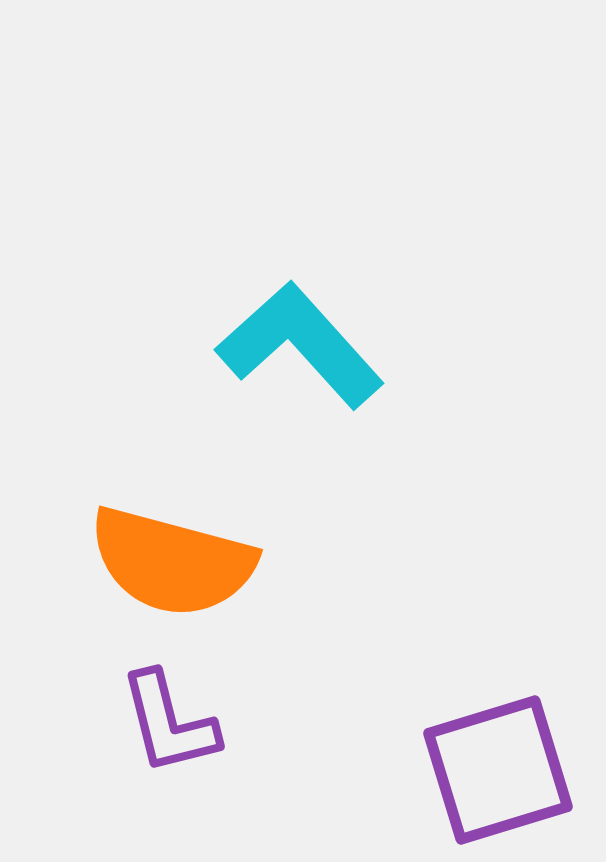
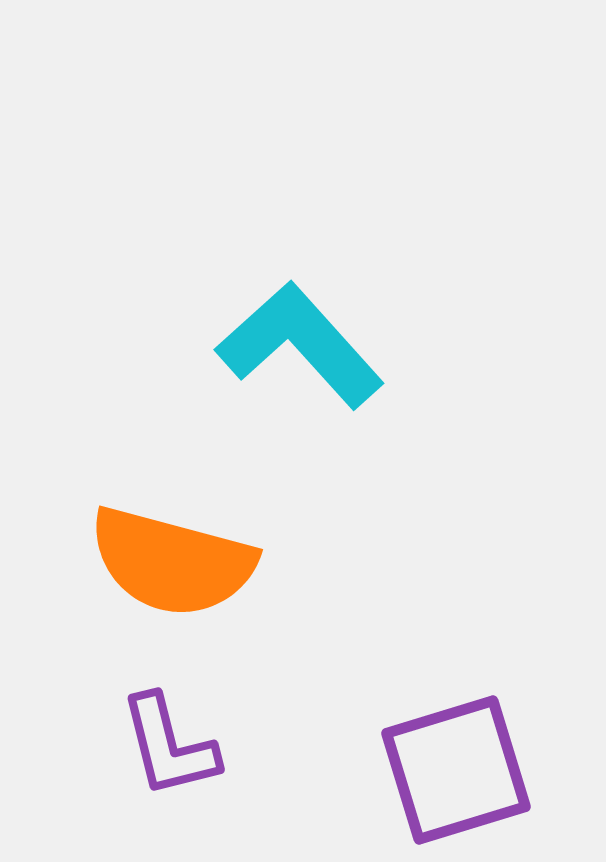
purple L-shape: moved 23 px down
purple square: moved 42 px left
